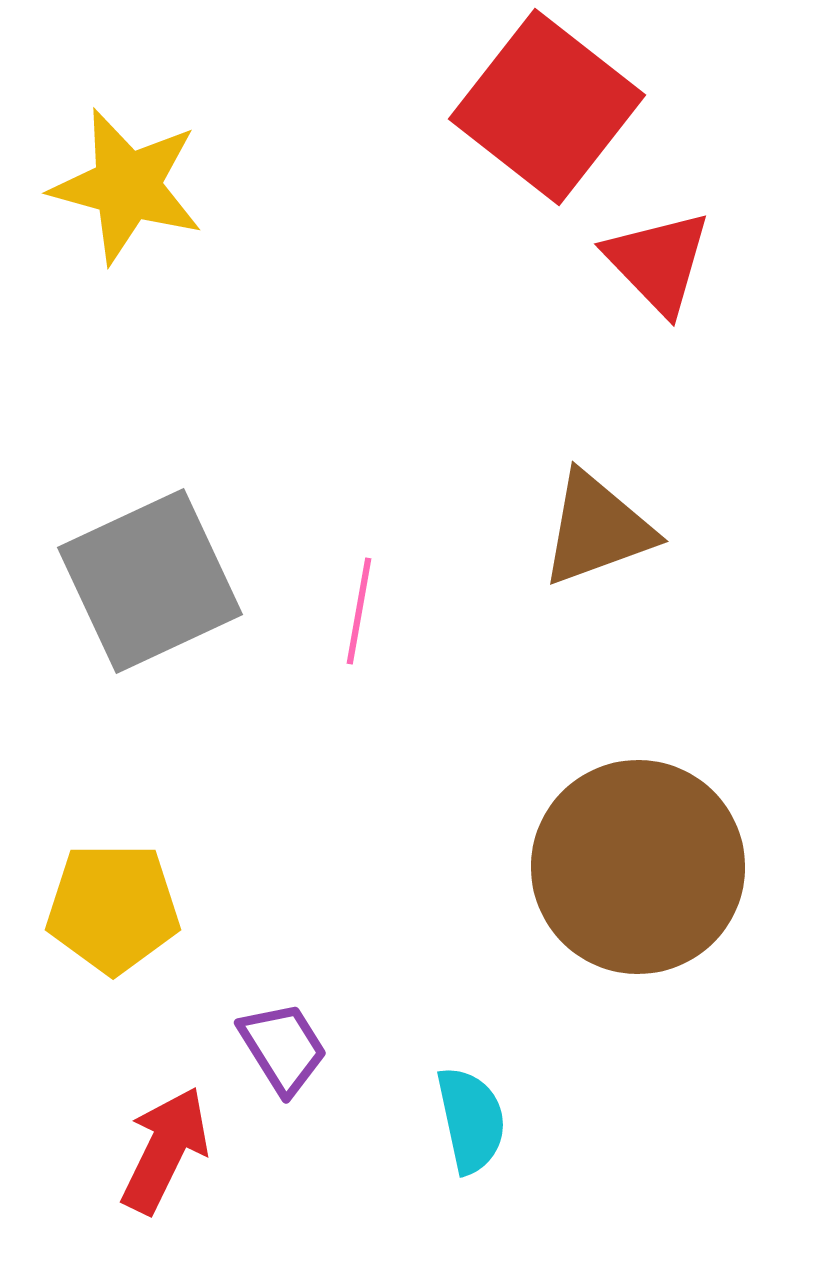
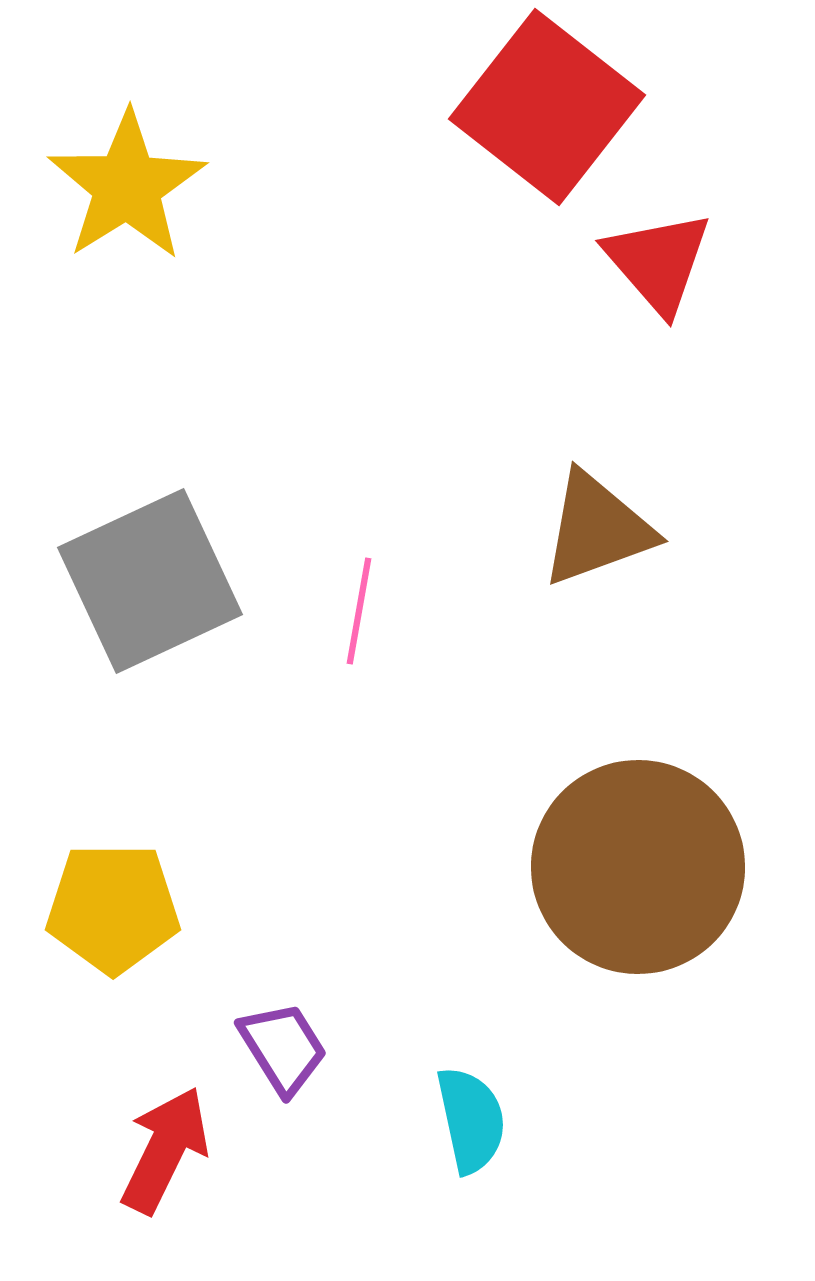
yellow star: rotated 25 degrees clockwise
red triangle: rotated 3 degrees clockwise
